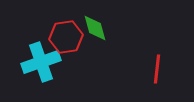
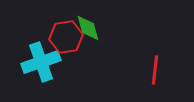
green diamond: moved 7 px left
red line: moved 2 px left, 1 px down
